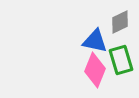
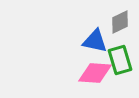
green rectangle: moved 1 px left
pink diamond: moved 3 px down; rotated 72 degrees clockwise
